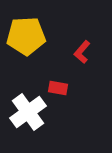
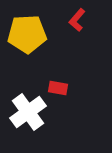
yellow pentagon: moved 1 px right, 2 px up
red L-shape: moved 5 px left, 32 px up
